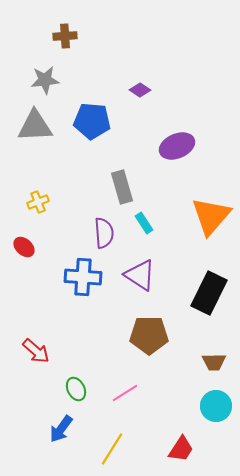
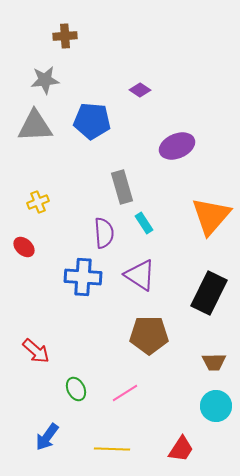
blue arrow: moved 14 px left, 8 px down
yellow line: rotated 60 degrees clockwise
